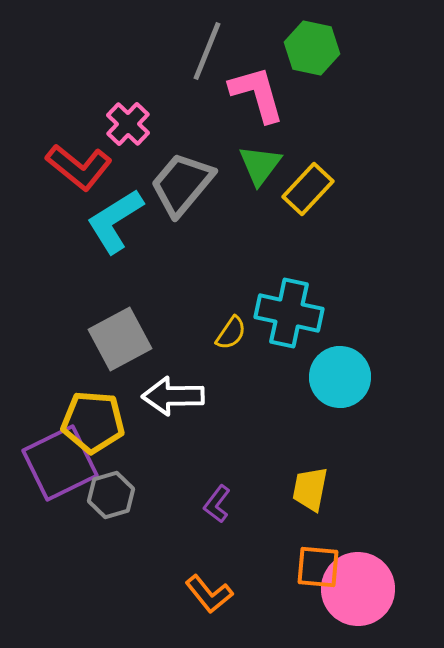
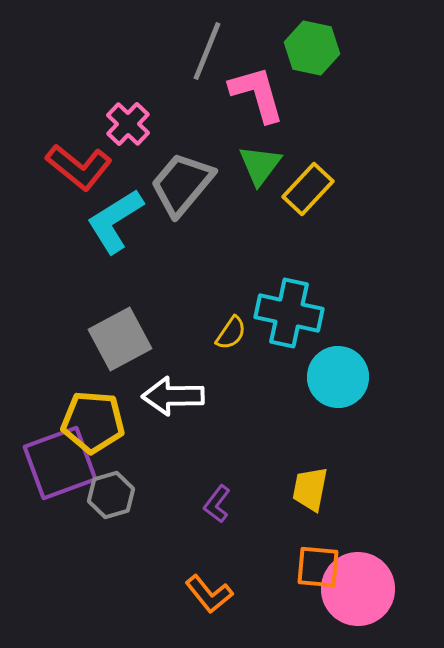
cyan circle: moved 2 px left
purple square: rotated 6 degrees clockwise
